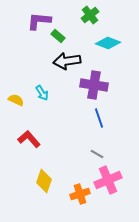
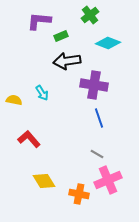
green rectangle: moved 3 px right; rotated 64 degrees counterclockwise
yellow semicircle: moved 2 px left; rotated 14 degrees counterclockwise
yellow diamond: rotated 50 degrees counterclockwise
orange cross: moved 1 px left; rotated 30 degrees clockwise
